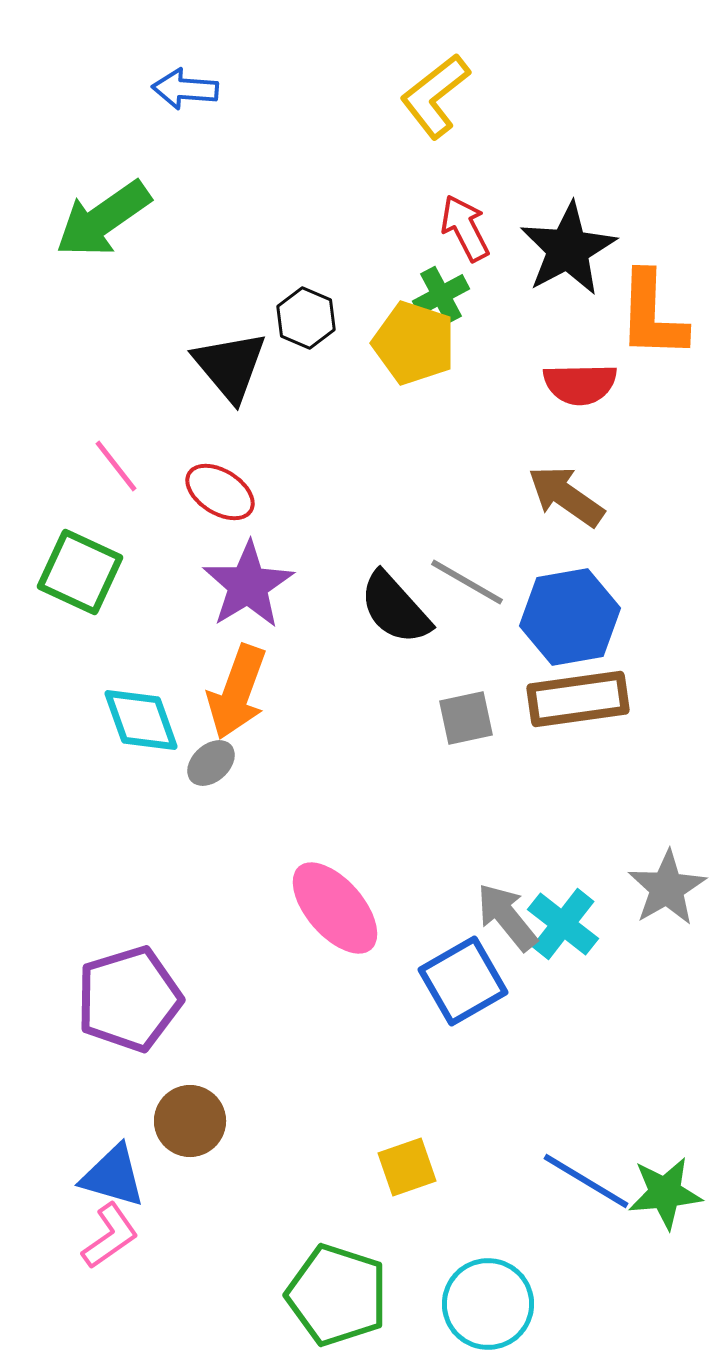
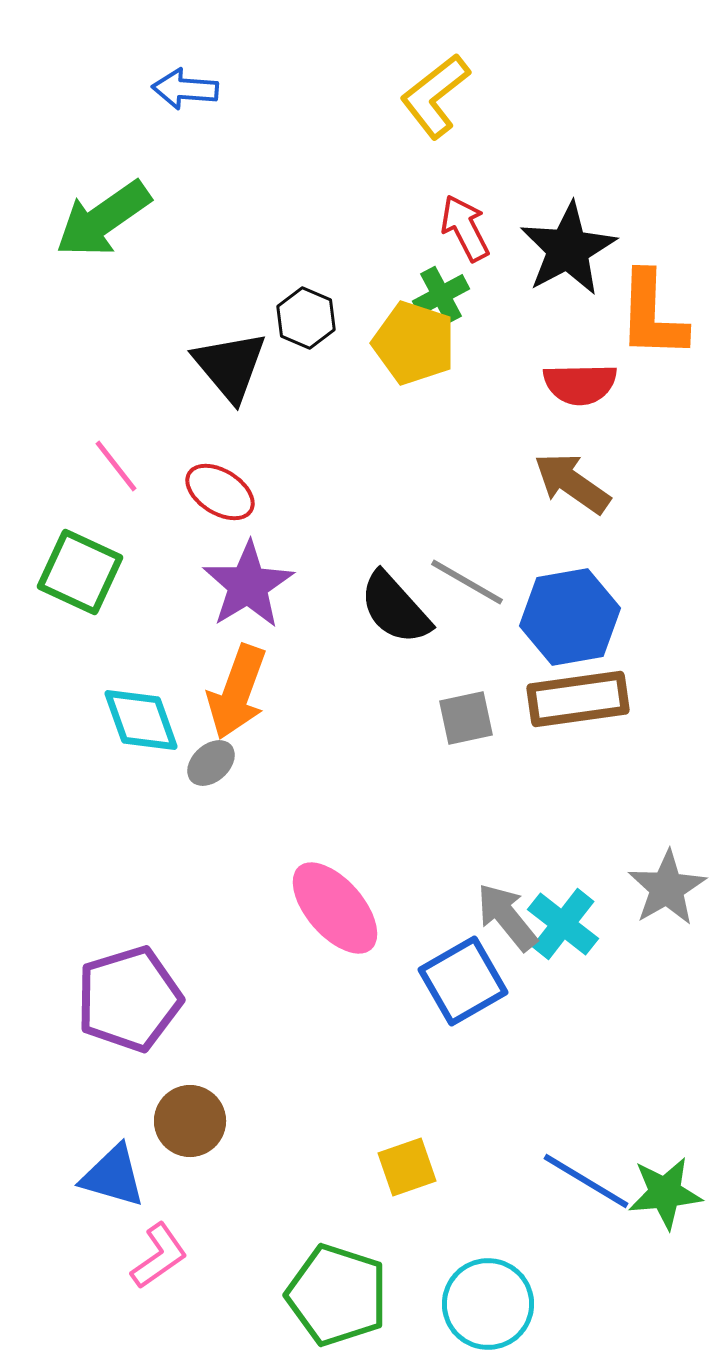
brown arrow: moved 6 px right, 13 px up
pink L-shape: moved 49 px right, 20 px down
